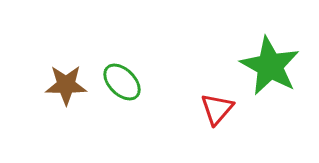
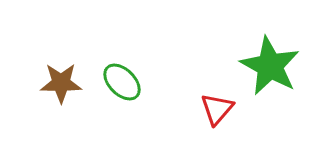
brown star: moved 5 px left, 2 px up
